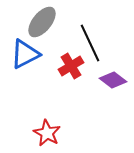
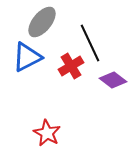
blue triangle: moved 2 px right, 3 px down
